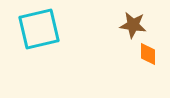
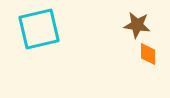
brown star: moved 4 px right
